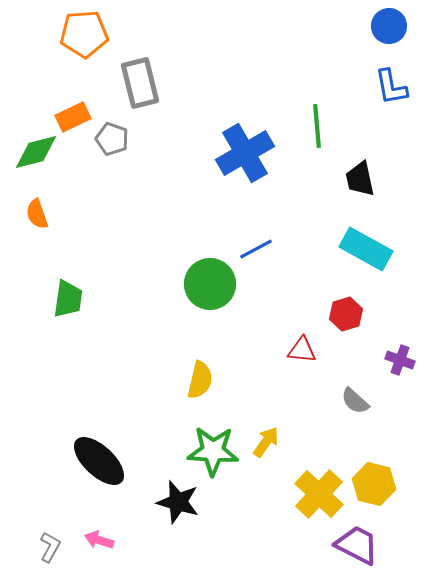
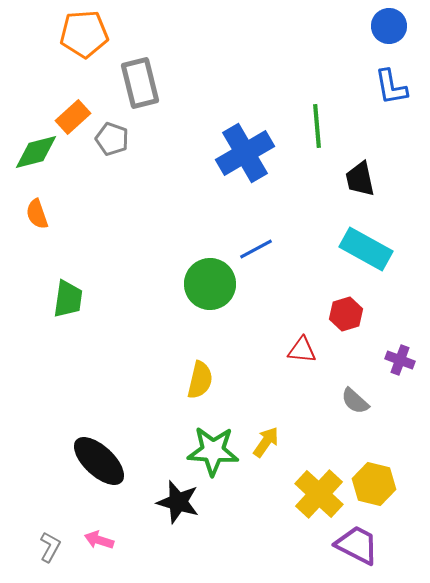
orange rectangle: rotated 16 degrees counterclockwise
